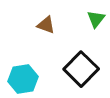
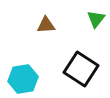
brown triangle: rotated 24 degrees counterclockwise
black square: rotated 12 degrees counterclockwise
